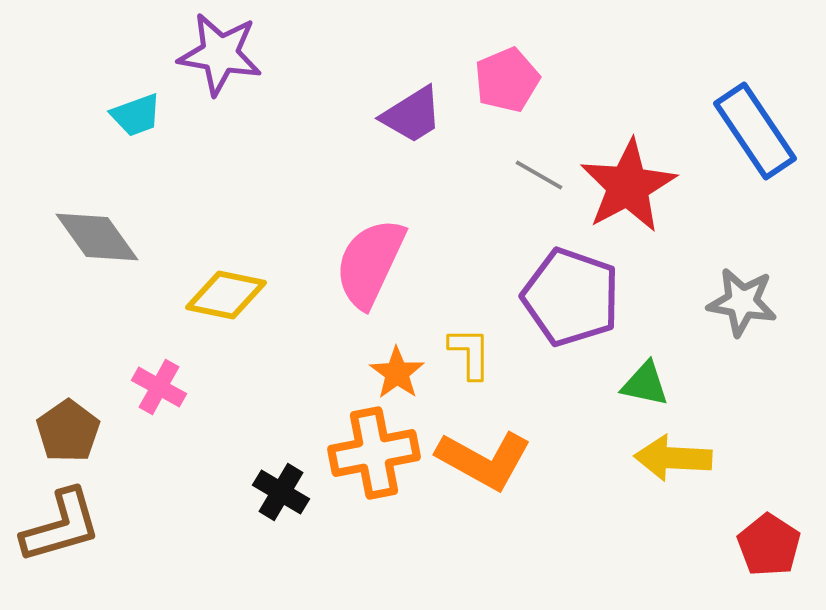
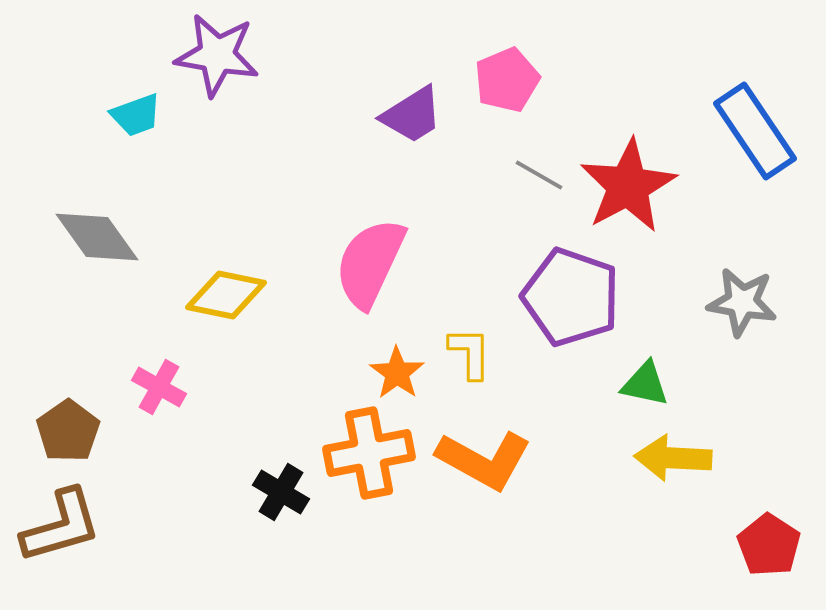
purple star: moved 3 px left, 1 px down
orange cross: moved 5 px left
